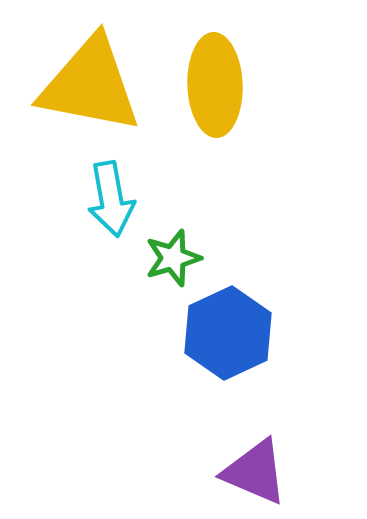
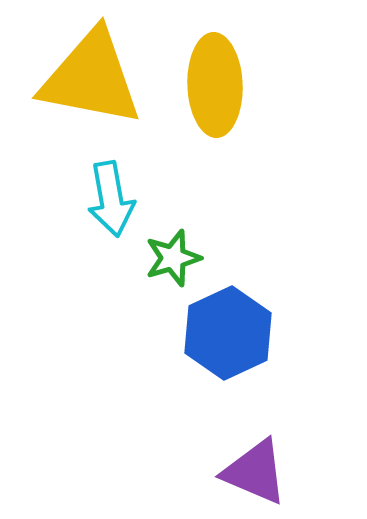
yellow triangle: moved 1 px right, 7 px up
